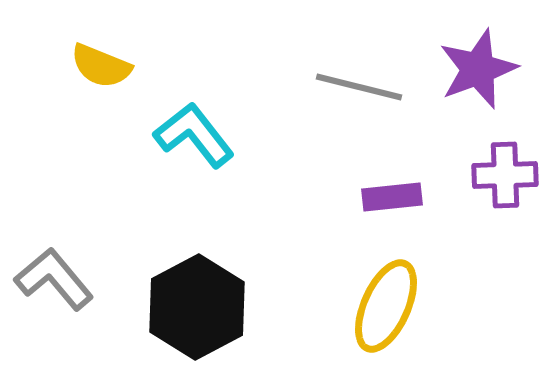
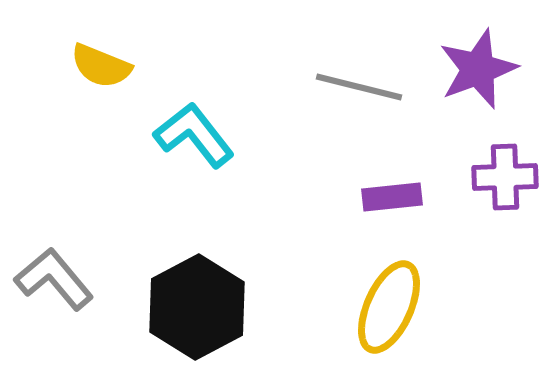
purple cross: moved 2 px down
yellow ellipse: moved 3 px right, 1 px down
